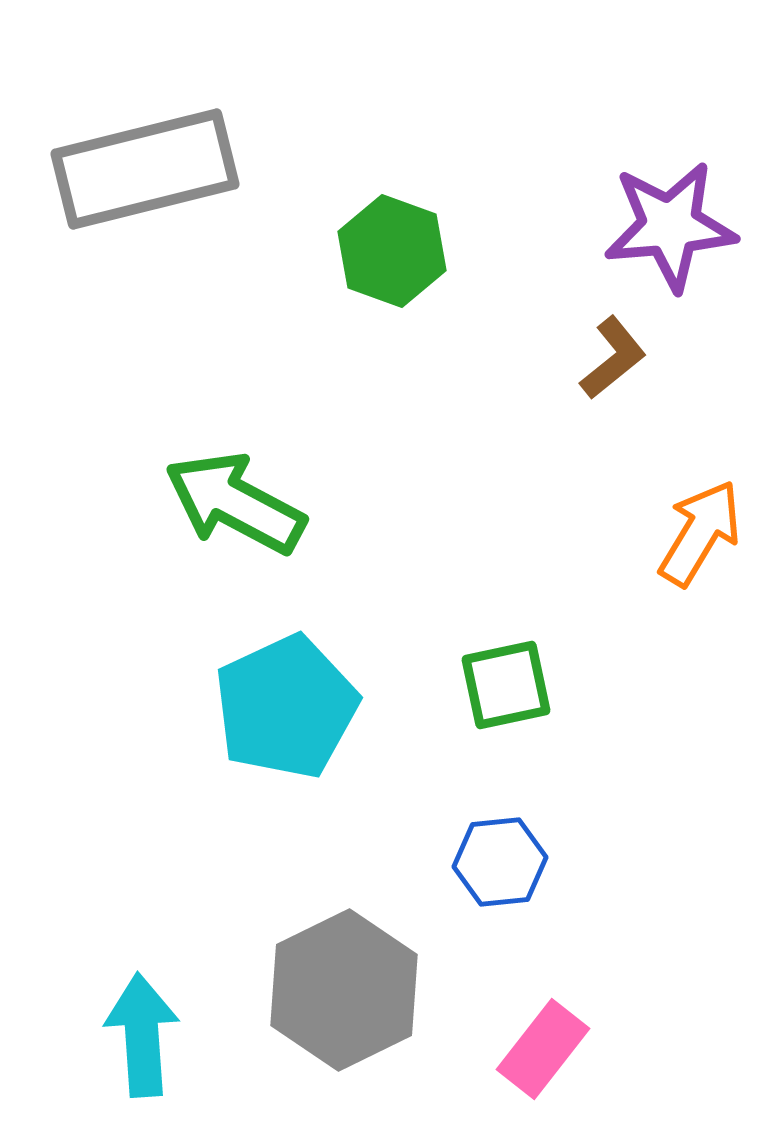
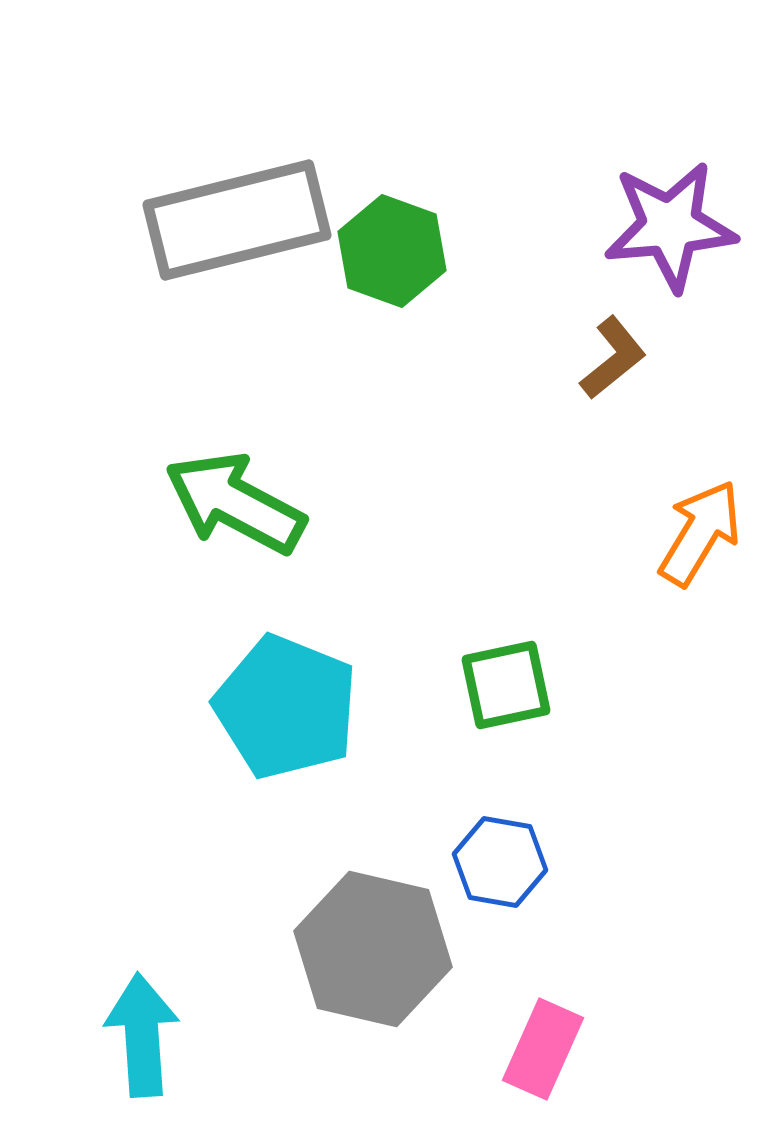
gray rectangle: moved 92 px right, 51 px down
cyan pentagon: rotated 25 degrees counterclockwise
blue hexagon: rotated 16 degrees clockwise
gray hexagon: moved 29 px right, 41 px up; rotated 21 degrees counterclockwise
pink rectangle: rotated 14 degrees counterclockwise
